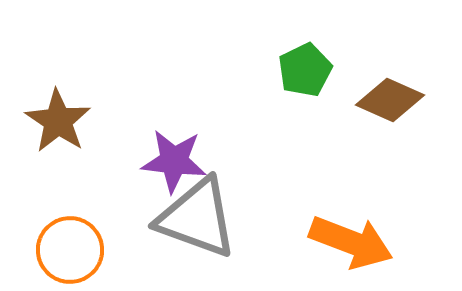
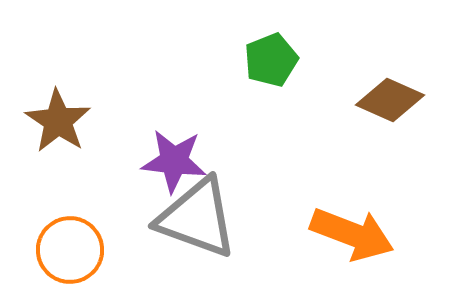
green pentagon: moved 34 px left, 10 px up; rotated 4 degrees clockwise
orange arrow: moved 1 px right, 8 px up
